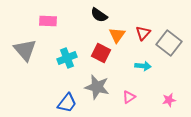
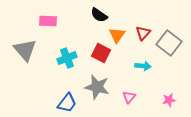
pink triangle: rotated 16 degrees counterclockwise
